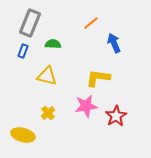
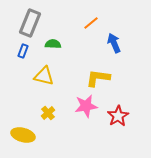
yellow triangle: moved 3 px left
red star: moved 2 px right
